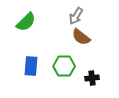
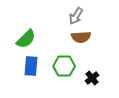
green semicircle: moved 17 px down
brown semicircle: rotated 42 degrees counterclockwise
black cross: rotated 32 degrees counterclockwise
